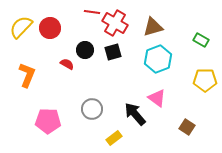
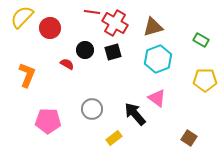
yellow semicircle: moved 1 px right, 10 px up
brown square: moved 2 px right, 11 px down
